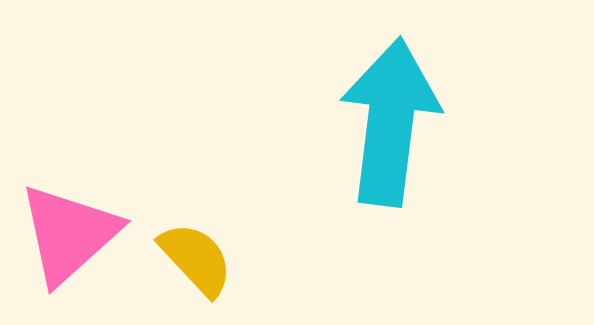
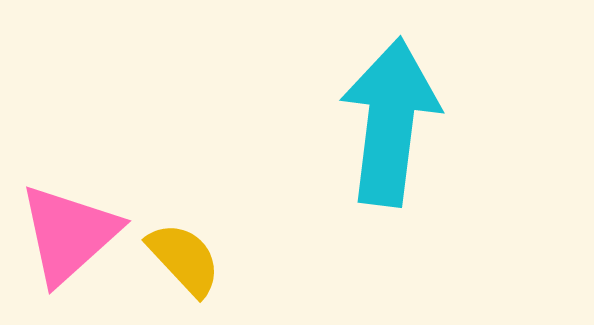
yellow semicircle: moved 12 px left
